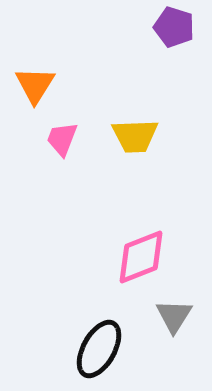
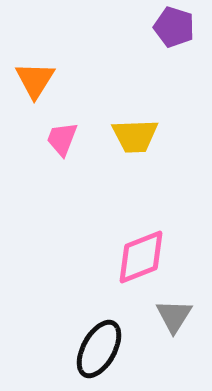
orange triangle: moved 5 px up
